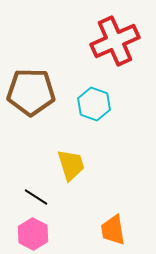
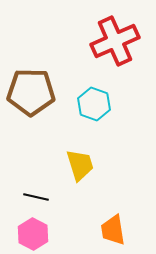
yellow trapezoid: moved 9 px right
black line: rotated 20 degrees counterclockwise
